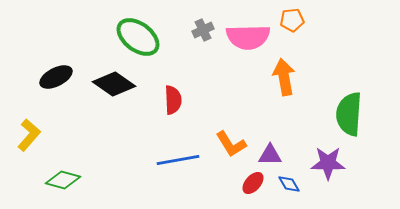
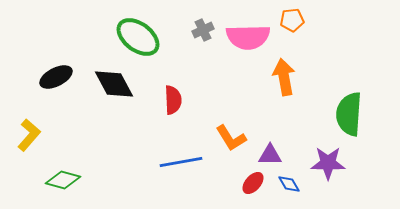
black diamond: rotated 27 degrees clockwise
orange L-shape: moved 6 px up
blue line: moved 3 px right, 2 px down
